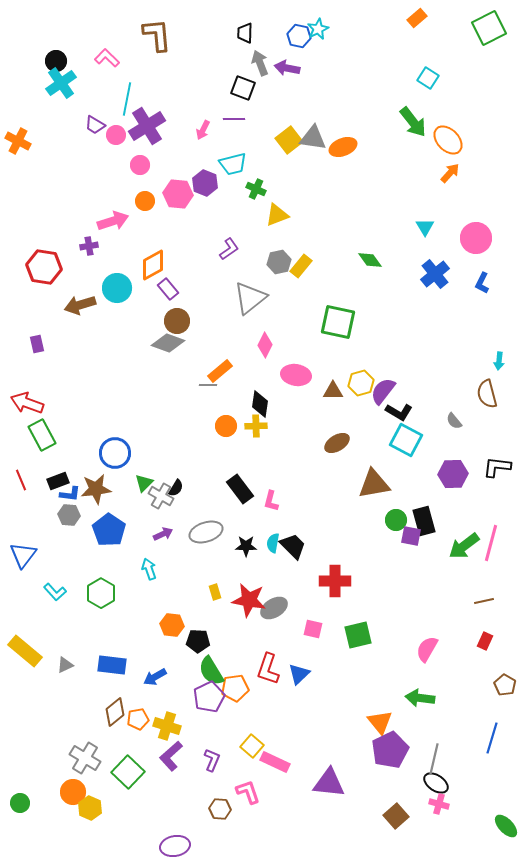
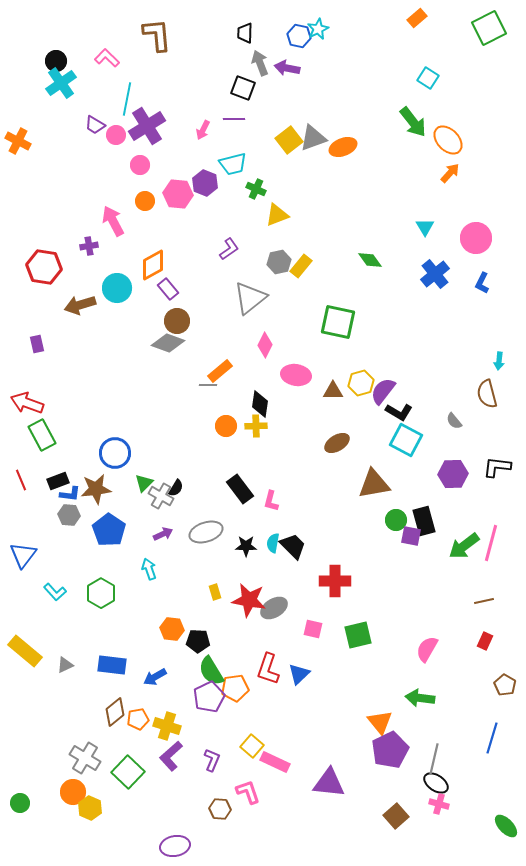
gray triangle at (313, 138): rotated 28 degrees counterclockwise
pink arrow at (113, 221): rotated 100 degrees counterclockwise
orange hexagon at (172, 625): moved 4 px down
